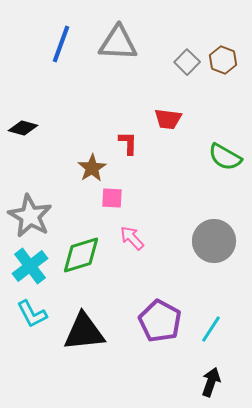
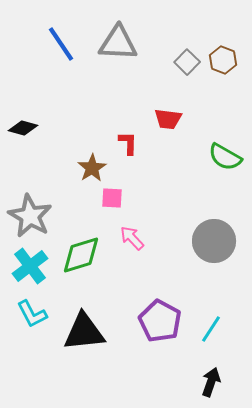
blue line: rotated 54 degrees counterclockwise
